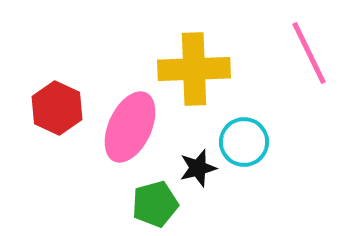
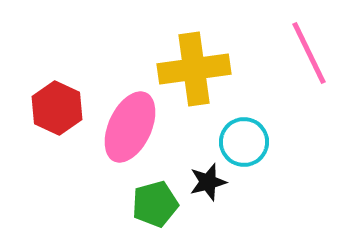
yellow cross: rotated 6 degrees counterclockwise
black star: moved 10 px right, 14 px down
